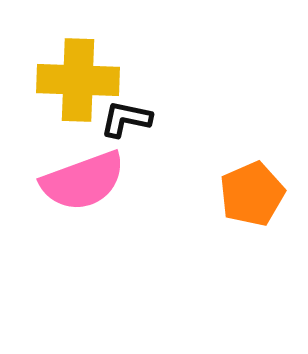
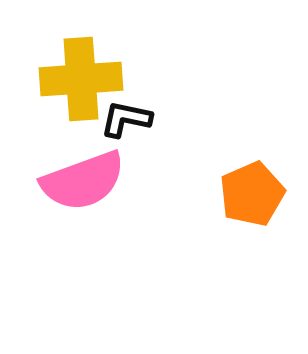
yellow cross: moved 3 px right, 1 px up; rotated 6 degrees counterclockwise
